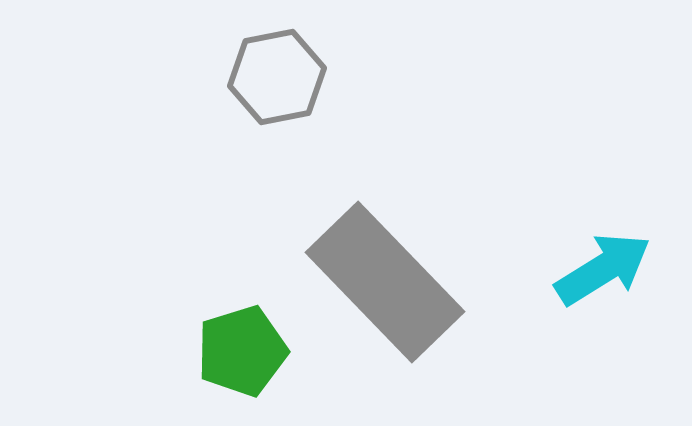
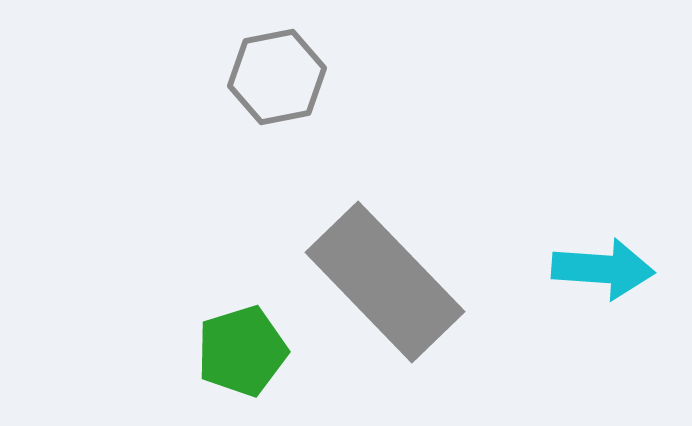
cyan arrow: rotated 36 degrees clockwise
